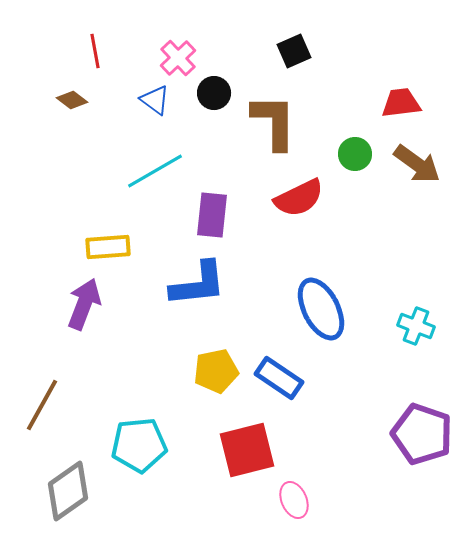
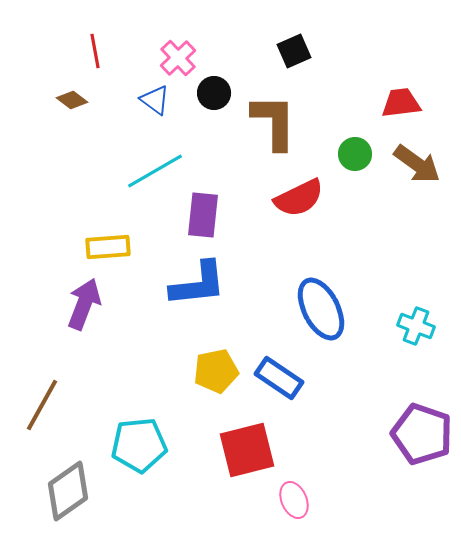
purple rectangle: moved 9 px left
